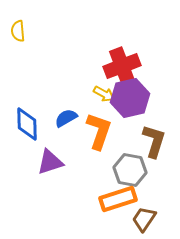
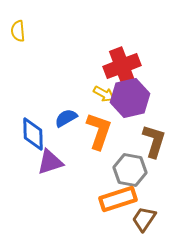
blue diamond: moved 6 px right, 10 px down
